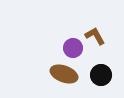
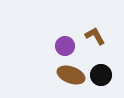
purple circle: moved 8 px left, 2 px up
brown ellipse: moved 7 px right, 1 px down
